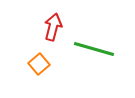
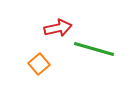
red arrow: moved 5 px right, 1 px down; rotated 64 degrees clockwise
